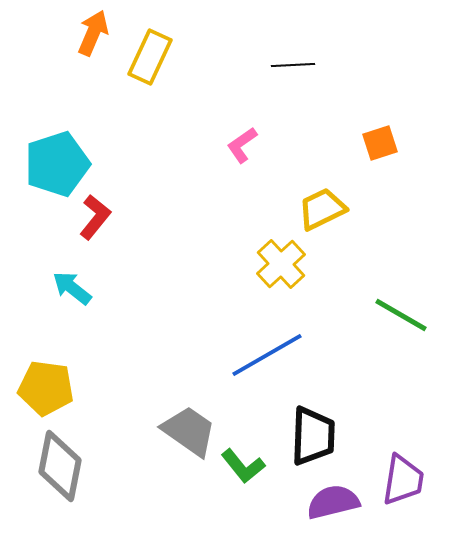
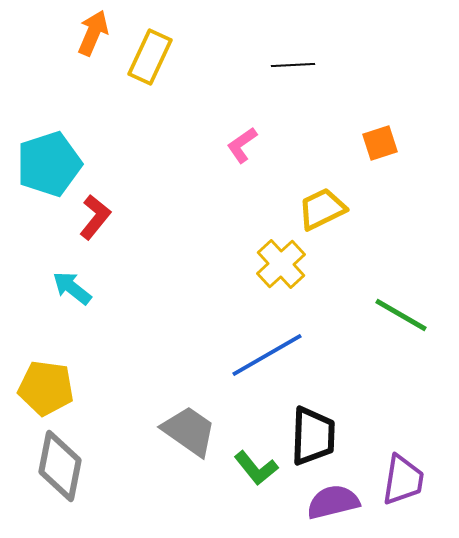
cyan pentagon: moved 8 px left
green L-shape: moved 13 px right, 2 px down
